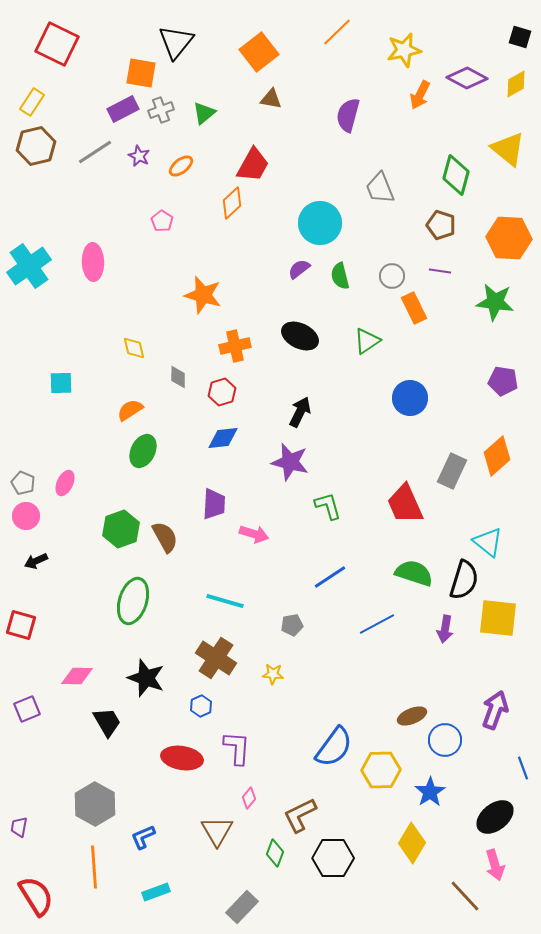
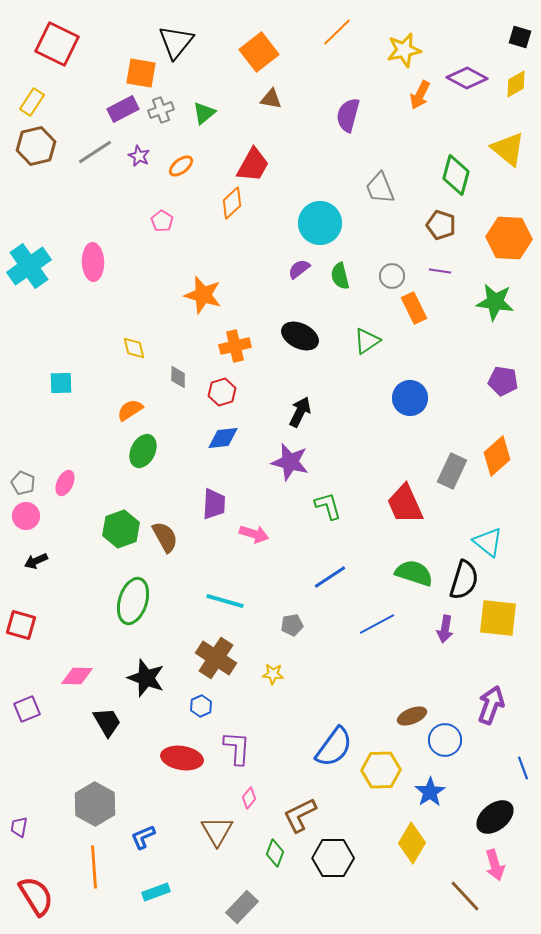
purple arrow at (495, 710): moved 4 px left, 5 px up
